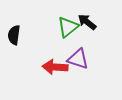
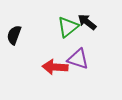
black semicircle: rotated 12 degrees clockwise
